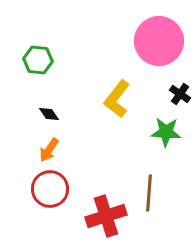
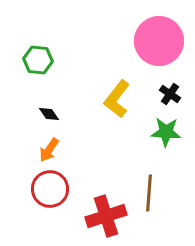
black cross: moved 10 px left
